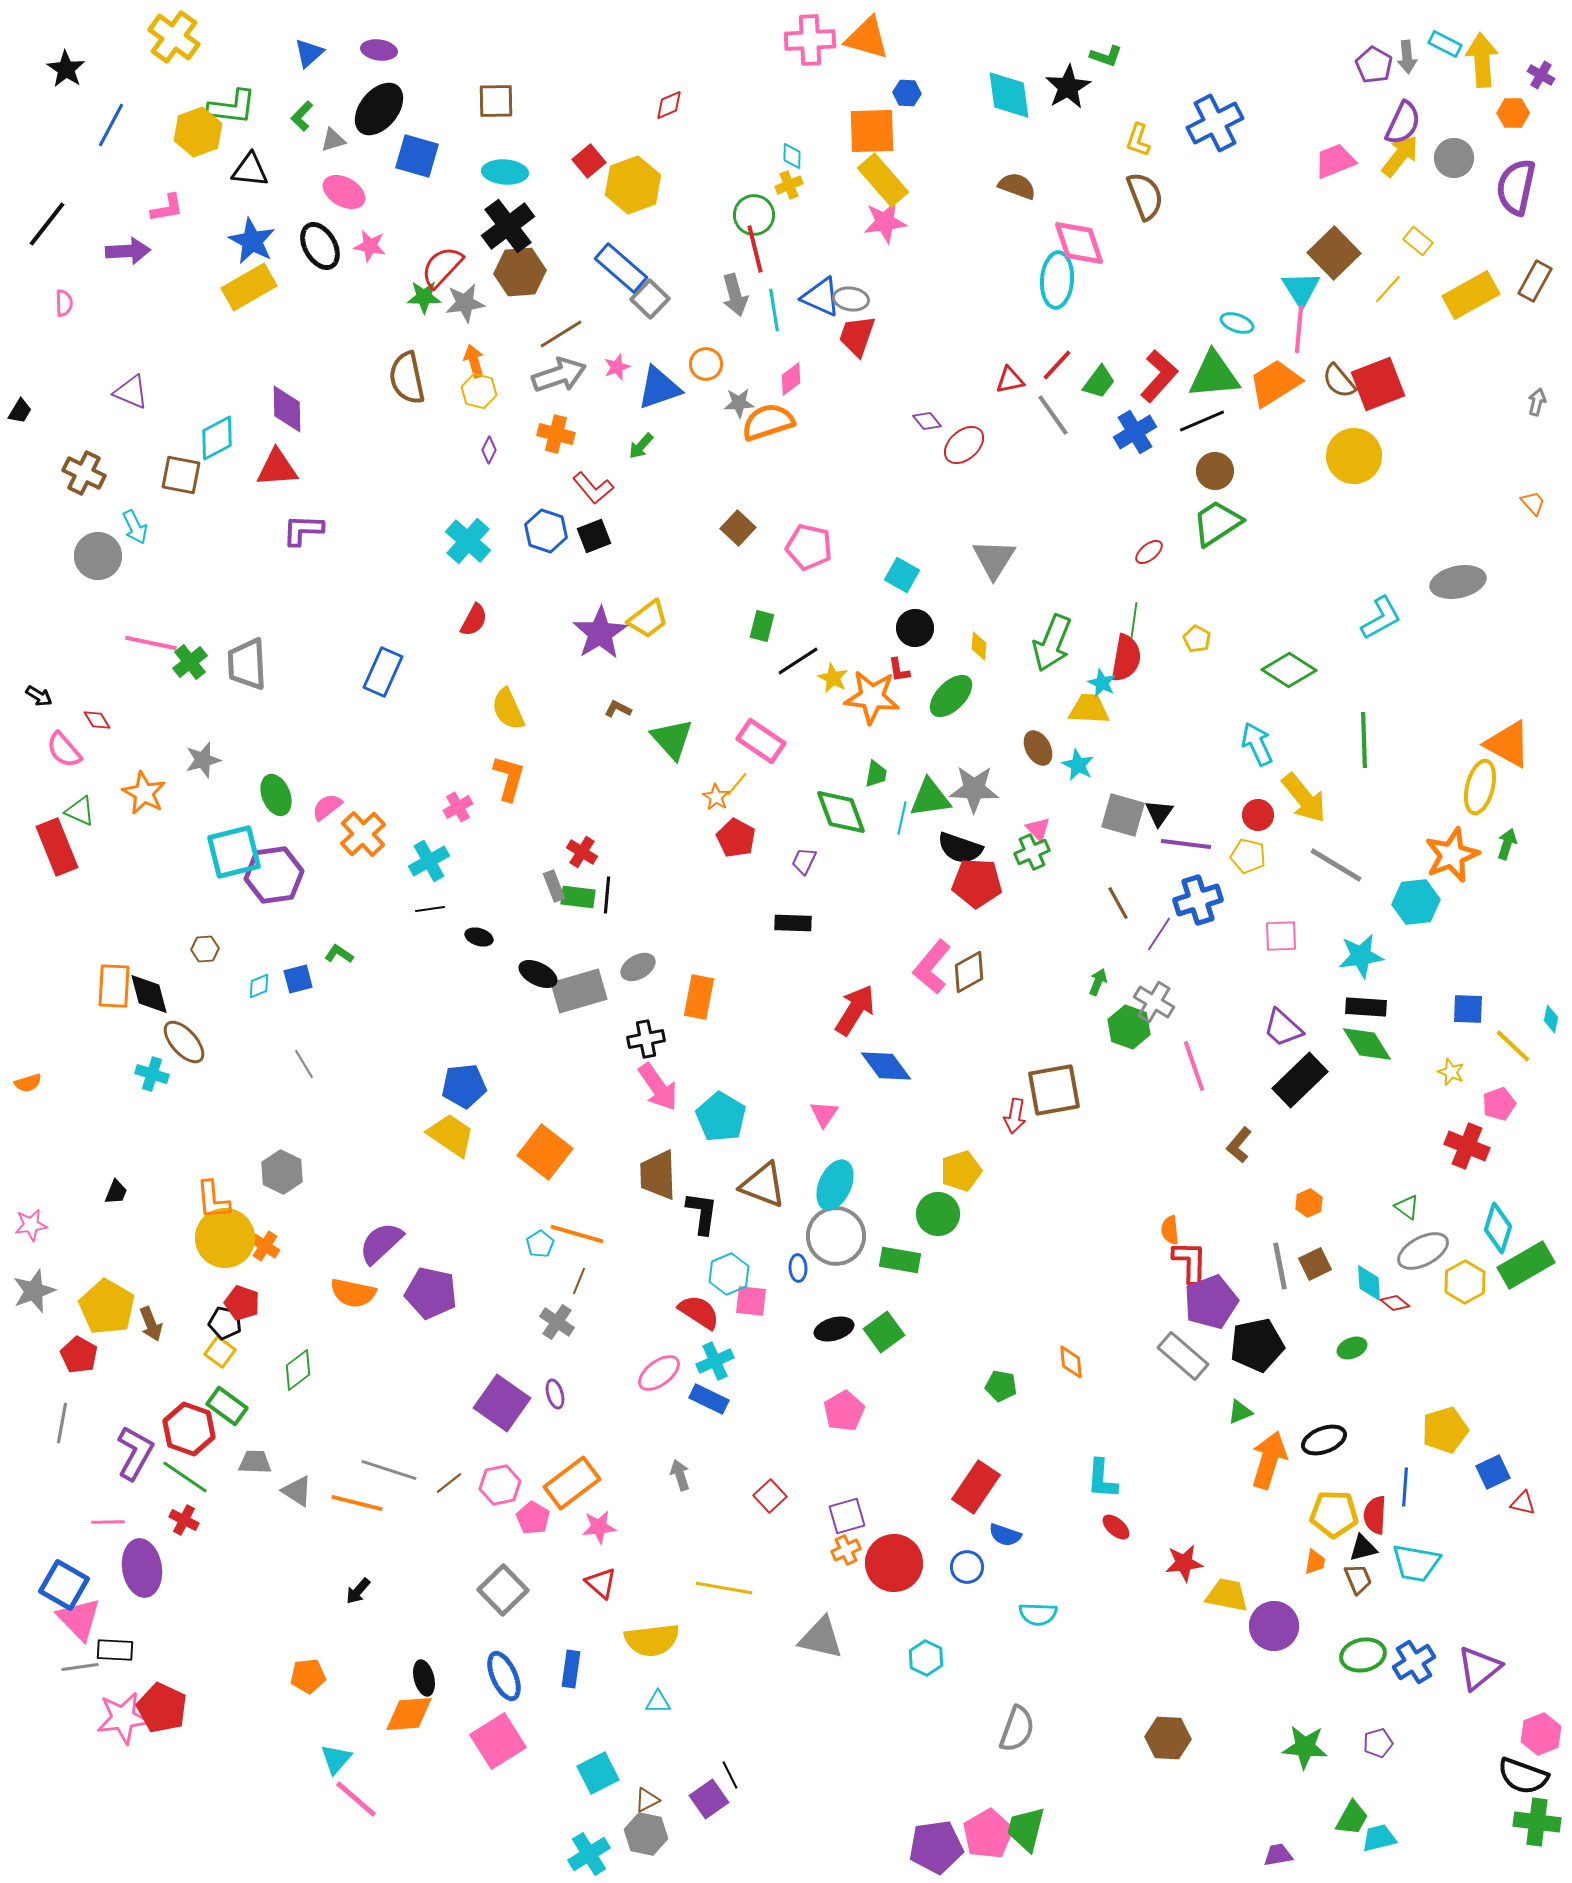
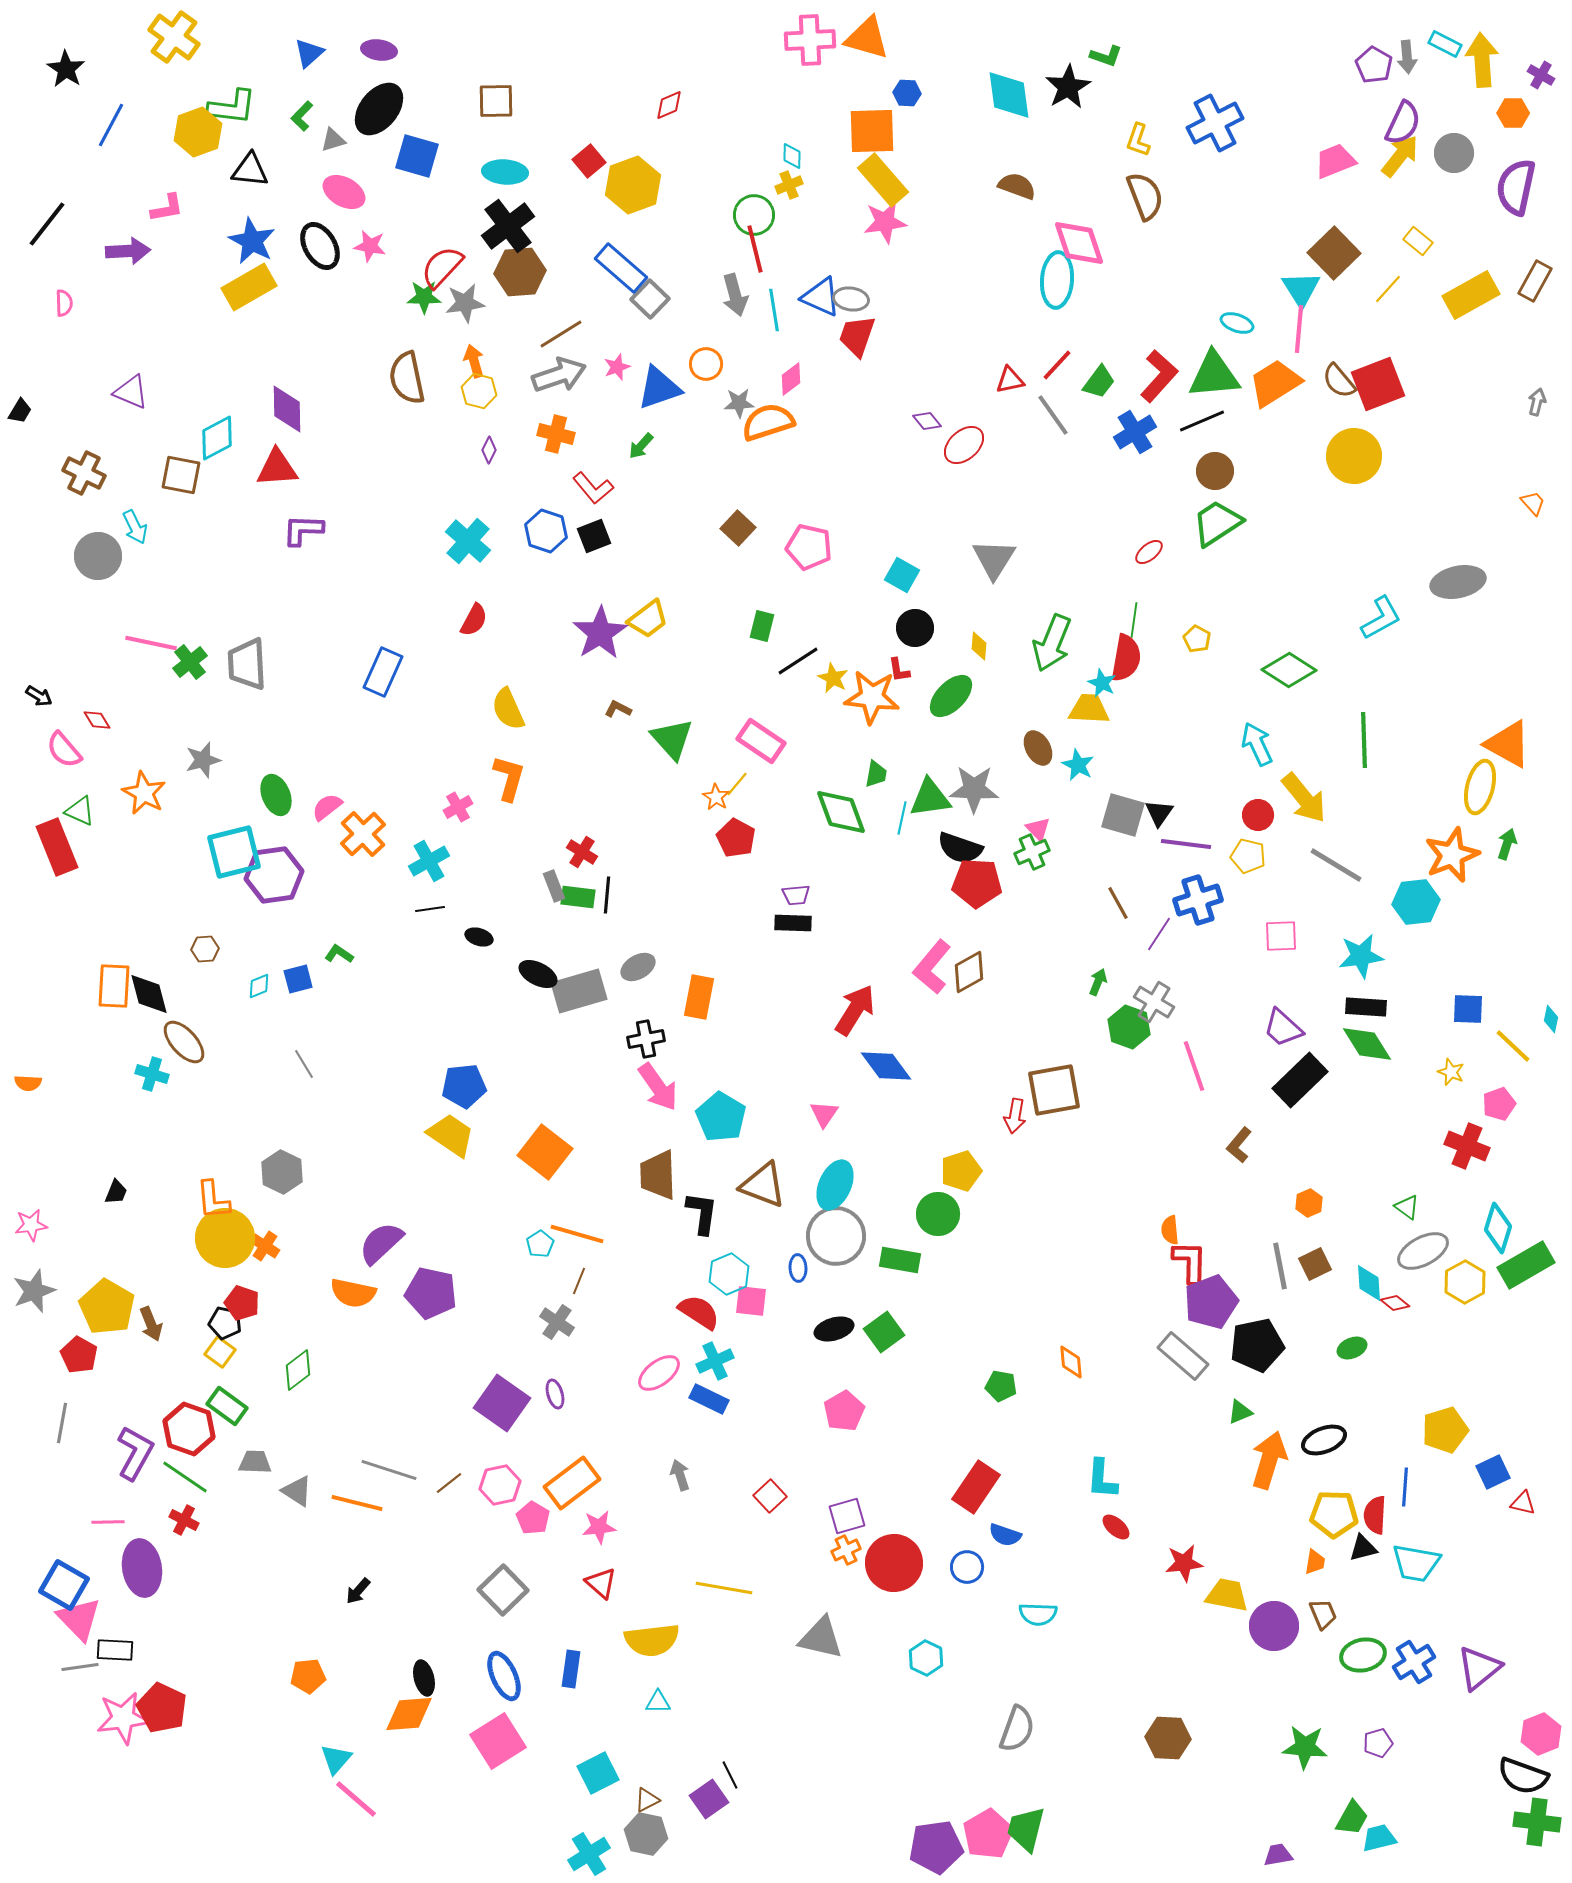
gray circle at (1454, 158): moved 5 px up
purple trapezoid at (804, 861): moved 8 px left, 34 px down; rotated 120 degrees counterclockwise
orange semicircle at (28, 1083): rotated 20 degrees clockwise
brown trapezoid at (1358, 1579): moved 35 px left, 35 px down
